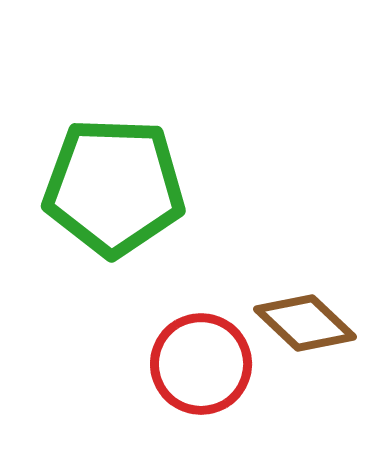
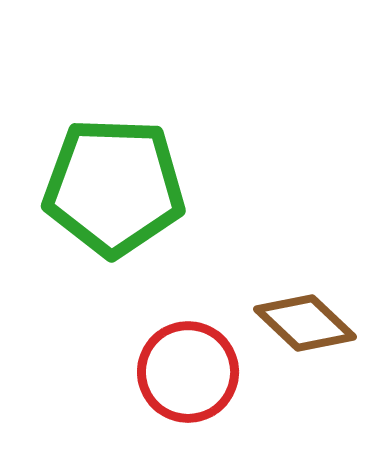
red circle: moved 13 px left, 8 px down
